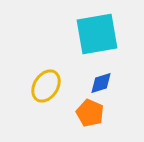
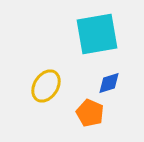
blue diamond: moved 8 px right
